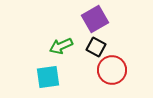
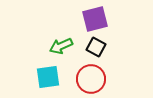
purple square: rotated 16 degrees clockwise
red circle: moved 21 px left, 9 px down
